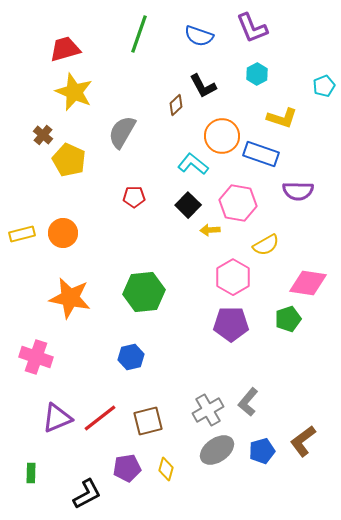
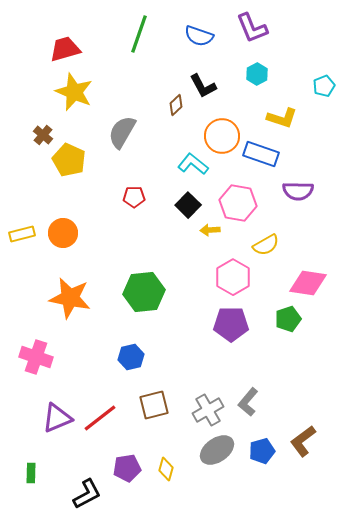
brown square at (148, 421): moved 6 px right, 16 px up
